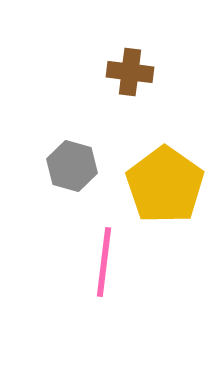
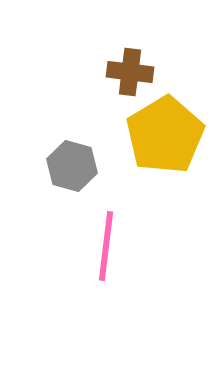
yellow pentagon: moved 50 px up; rotated 6 degrees clockwise
pink line: moved 2 px right, 16 px up
